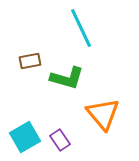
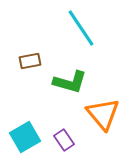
cyan line: rotated 9 degrees counterclockwise
green L-shape: moved 3 px right, 4 px down
purple rectangle: moved 4 px right
